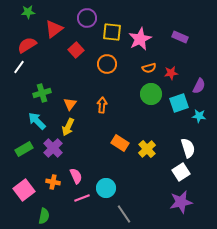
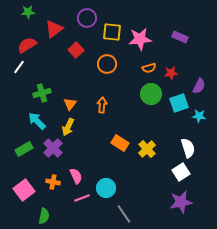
pink star: rotated 20 degrees clockwise
